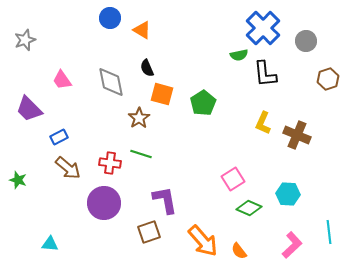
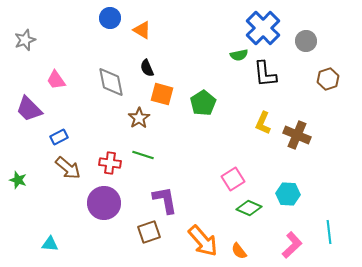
pink trapezoid: moved 6 px left
green line: moved 2 px right, 1 px down
